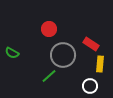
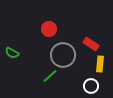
green line: moved 1 px right
white circle: moved 1 px right
